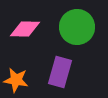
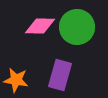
pink diamond: moved 15 px right, 3 px up
purple rectangle: moved 3 px down
